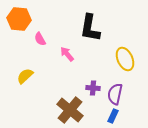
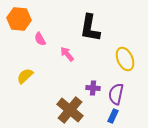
purple semicircle: moved 1 px right
